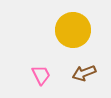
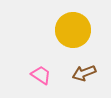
pink trapezoid: rotated 30 degrees counterclockwise
